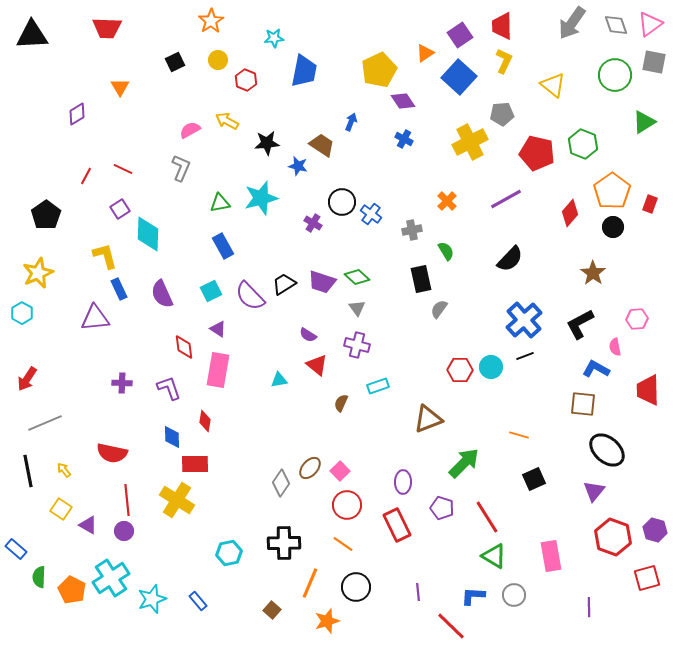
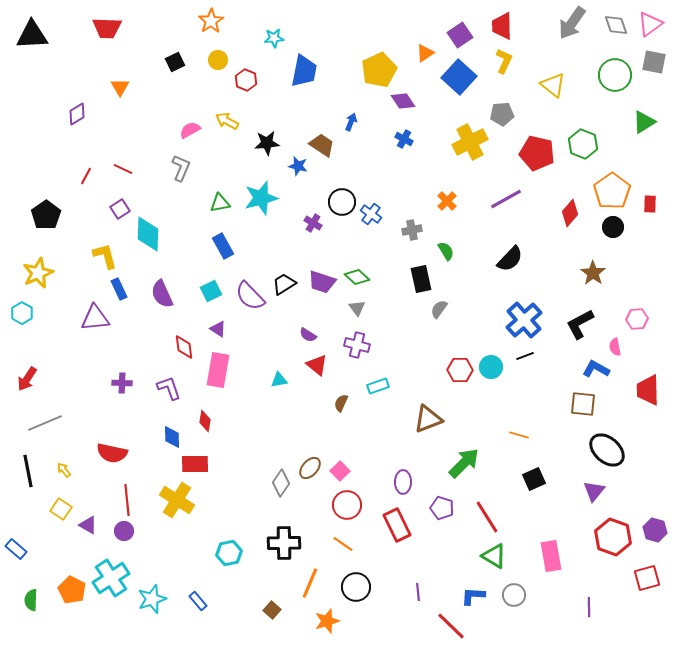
red rectangle at (650, 204): rotated 18 degrees counterclockwise
green semicircle at (39, 577): moved 8 px left, 23 px down
